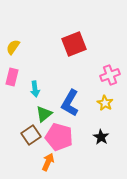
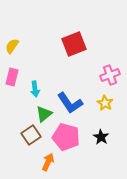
yellow semicircle: moved 1 px left, 1 px up
blue L-shape: rotated 64 degrees counterclockwise
pink pentagon: moved 7 px right
